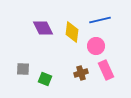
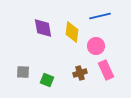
blue line: moved 4 px up
purple diamond: rotated 15 degrees clockwise
gray square: moved 3 px down
brown cross: moved 1 px left
green square: moved 2 px right, 1 px down
